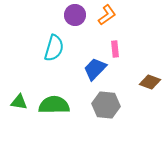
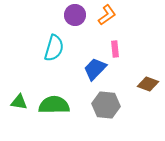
brown diamond: moved 2 px left, 2 px down
